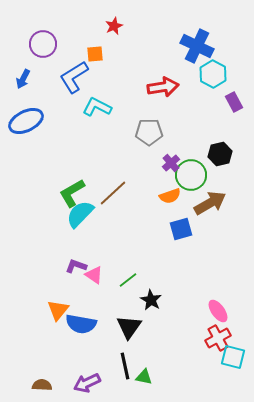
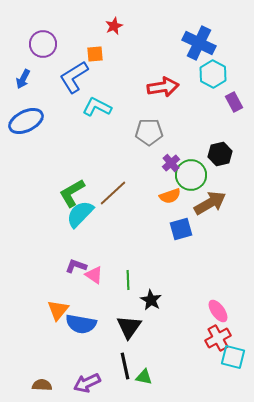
blue cross: moved 2 px right, 3 px up
green line: rotated 54 degrees counterclockwise
